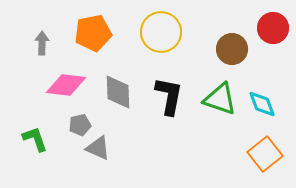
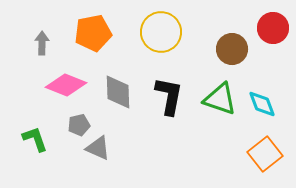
pink diamond: rotated 15 degrees clockwise
gray pentagon: moved 1 px left
